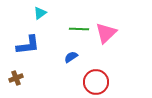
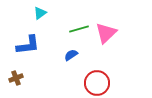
green line: rotated 18 degrees counterclockwise
blue semicircle: moved 2 px up
red circle: moved 1 px right, 1 px down
